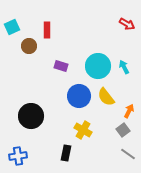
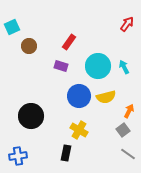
red arrow: rotated 84 degrees counterclockwise
red rectangle: moved 22 px right, 12 px down; rotated 35 degrees clockwise
yellow semicircle: rotated 66 degrees counterclockwise
yellow cross: moved 4 px left
